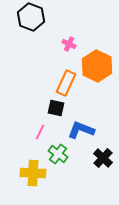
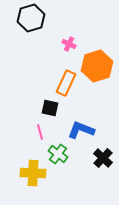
black hexagon: moved 1 px down; rotated 24 degrees clockwise
orange hexagon: rotated 16 degrees clockwise
black square: moved 6 px left
pink line: rotated 42 degrees counterclockwise
